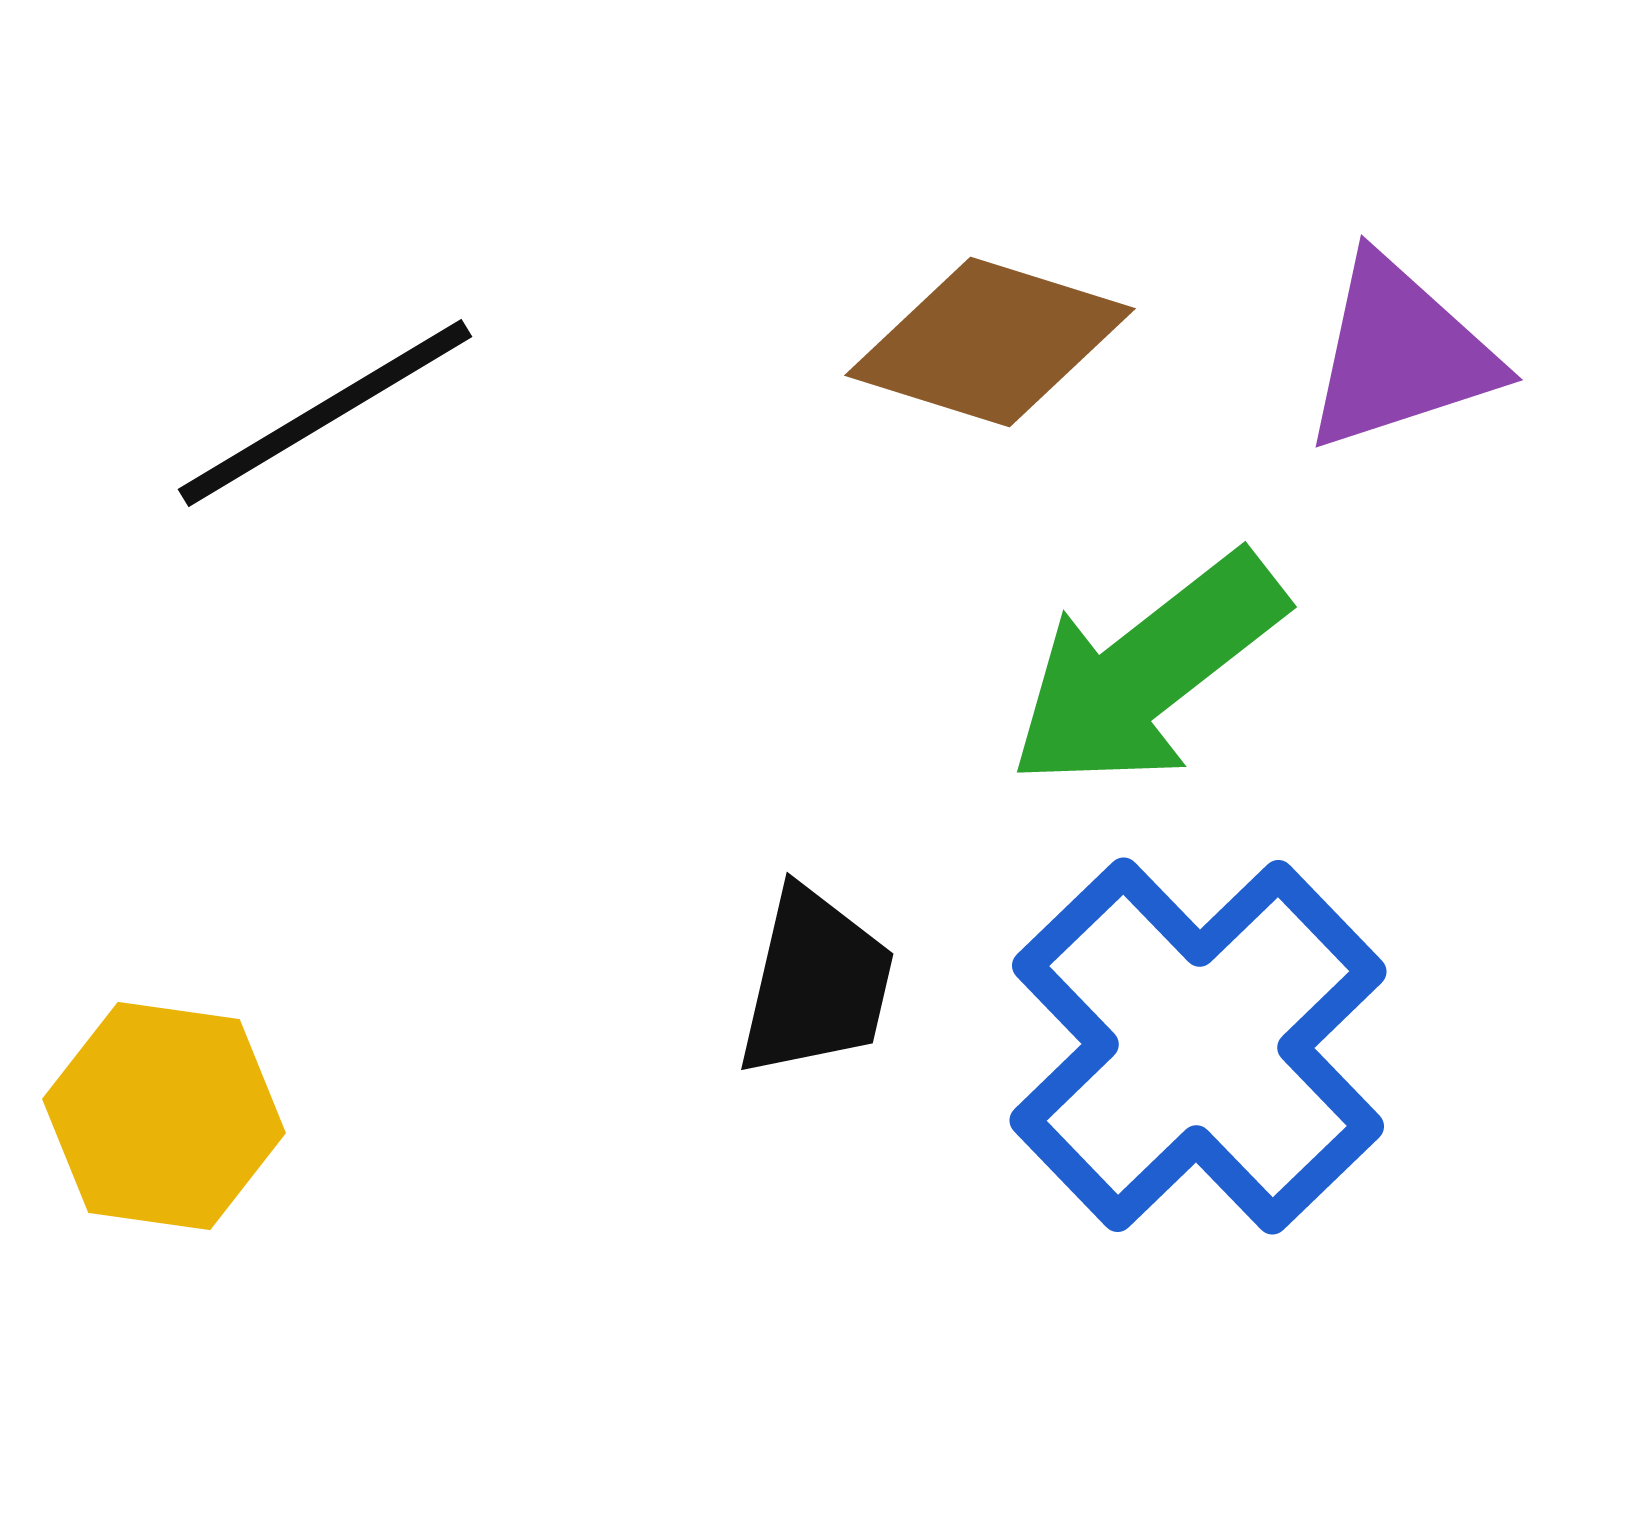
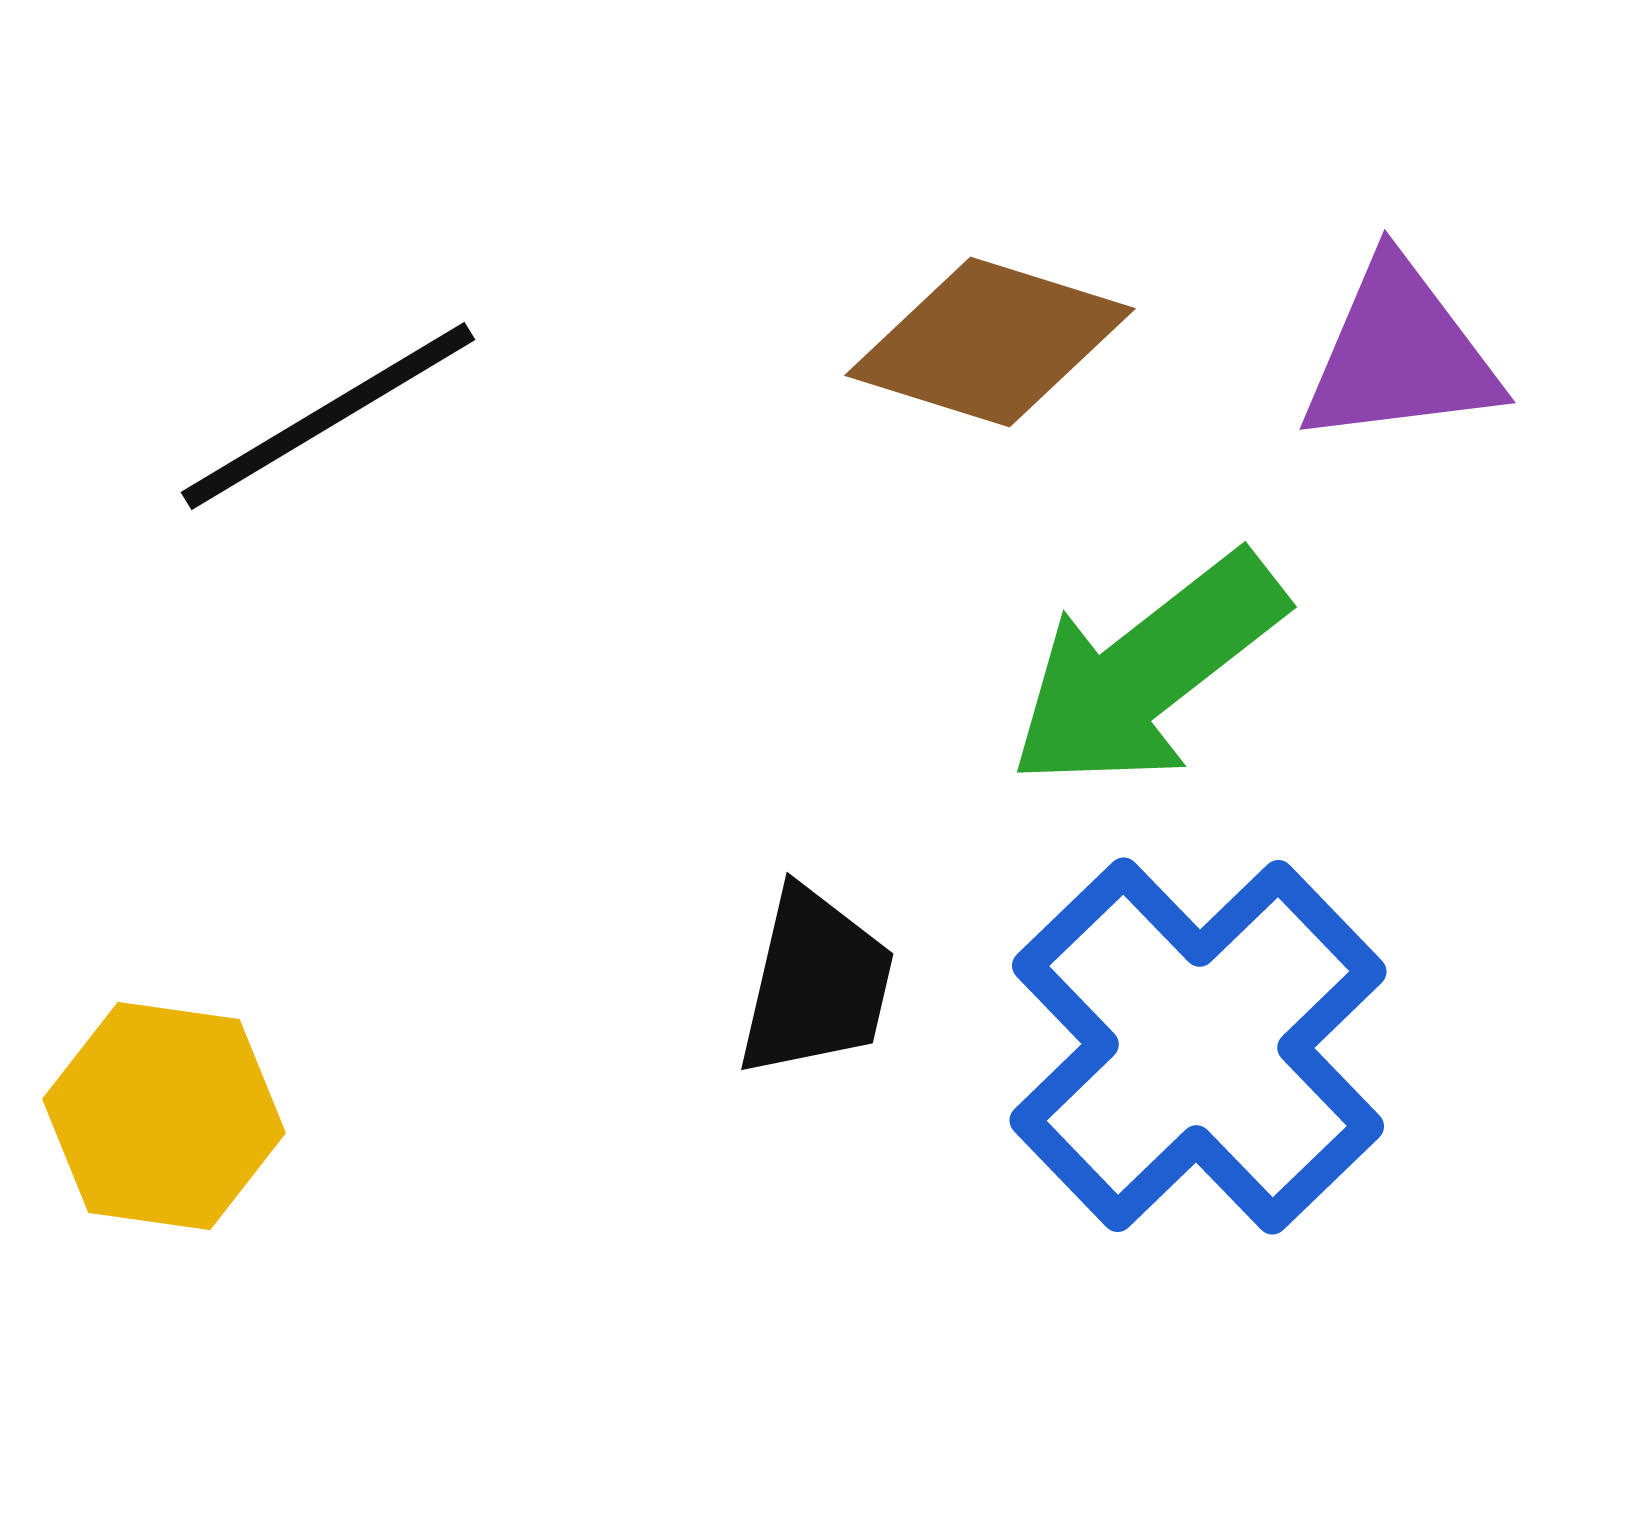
purple triangle: rotated 11 degrees clockwise
black line: moved 3 px right, 3 px down
